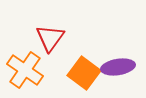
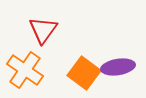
red triangle: moved 7 px left, 8 px up
